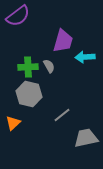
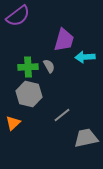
purple trapezoid: moved 1 px right, 1 px up
